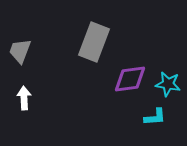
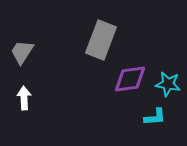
gray rectangle: moved 7 px right, 2 px up
gray trapezoid: moved 2 px right, 1 px down; rotated 12 degrees clockwise
